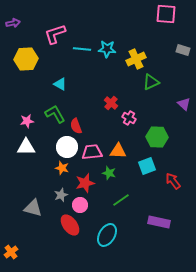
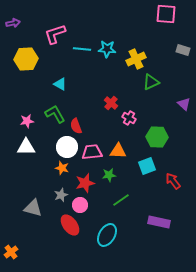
green star: moved 2 px down; rotated 24 degrees counterclockwise
